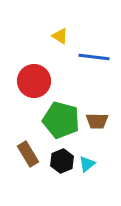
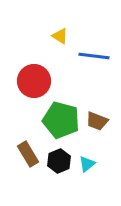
blue line: moved 1 px up
brown trapezoid: rotated 20 degrees clockwise
black hexagon: moved 3 px left
